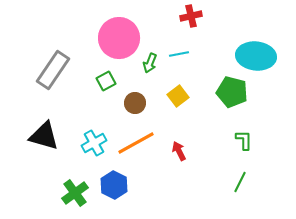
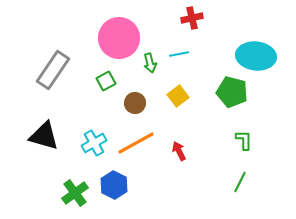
red cross: moved 1 px right, 2 px down
green arrow: rotated 36 degrees counterclockwise
